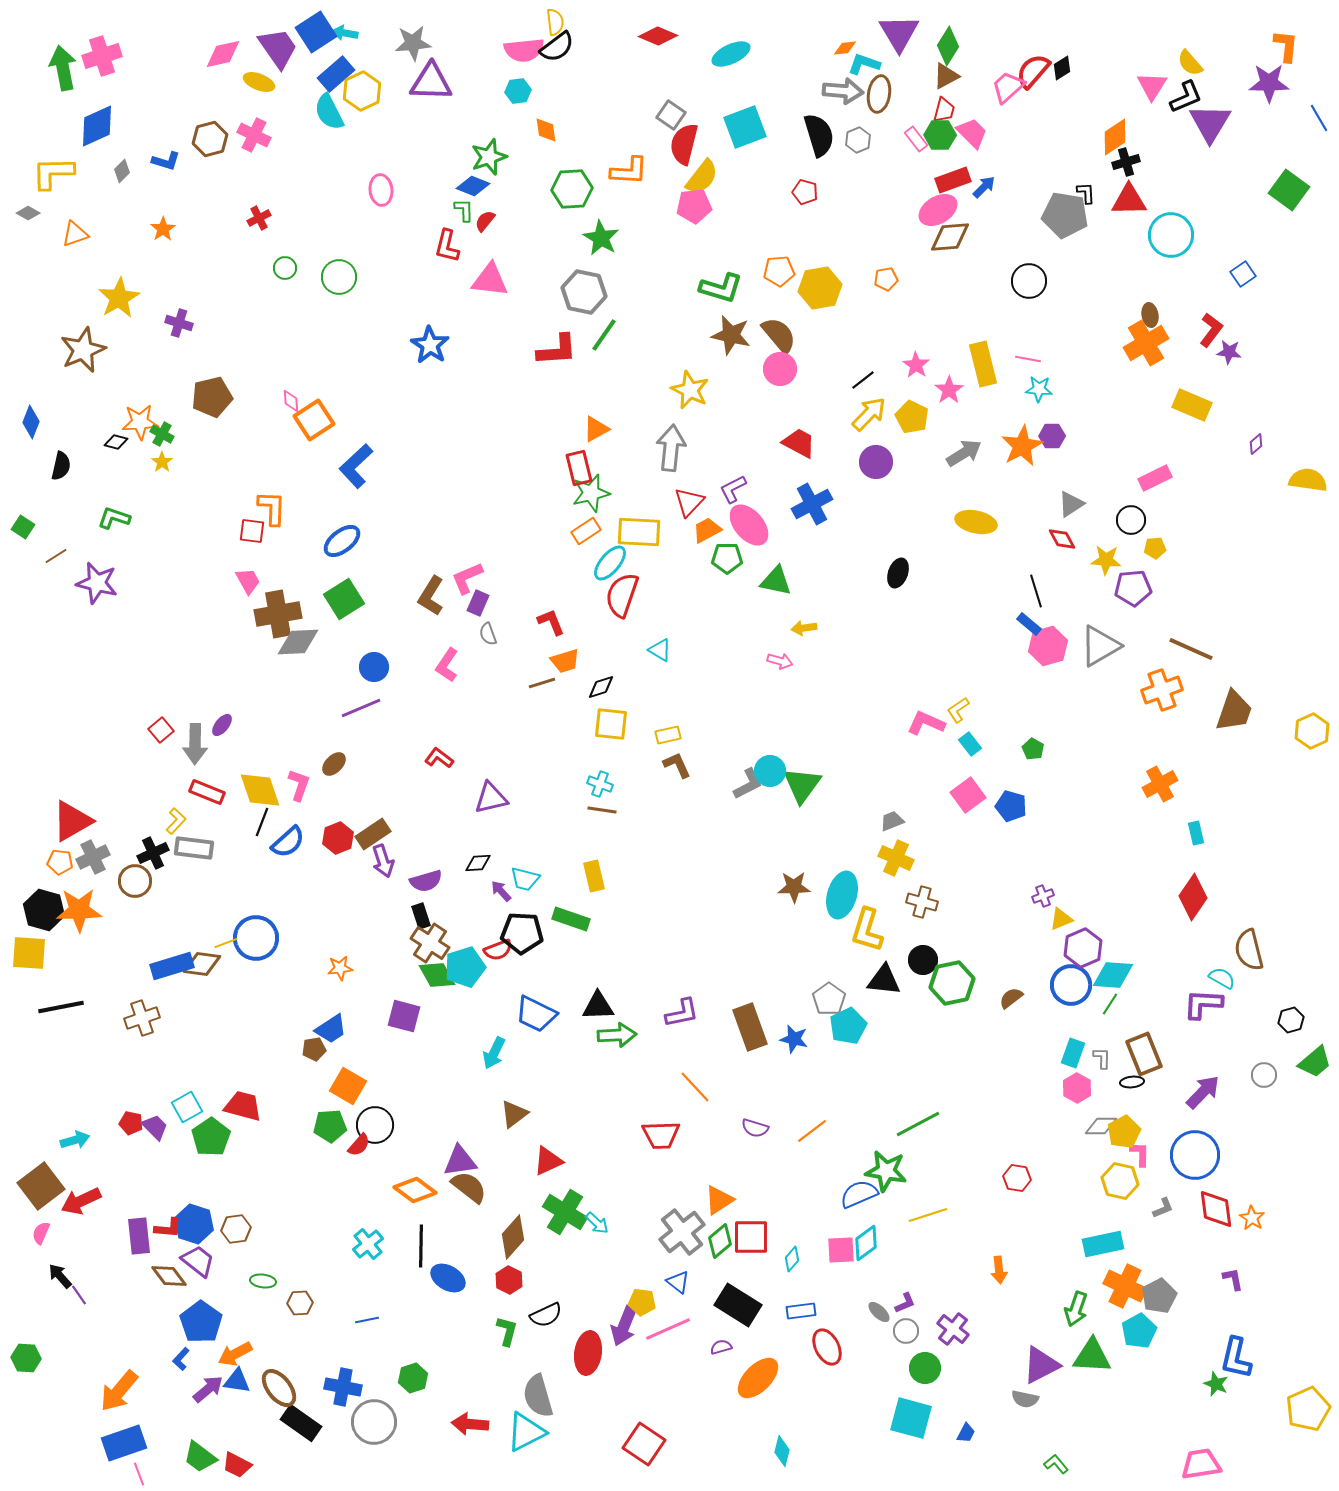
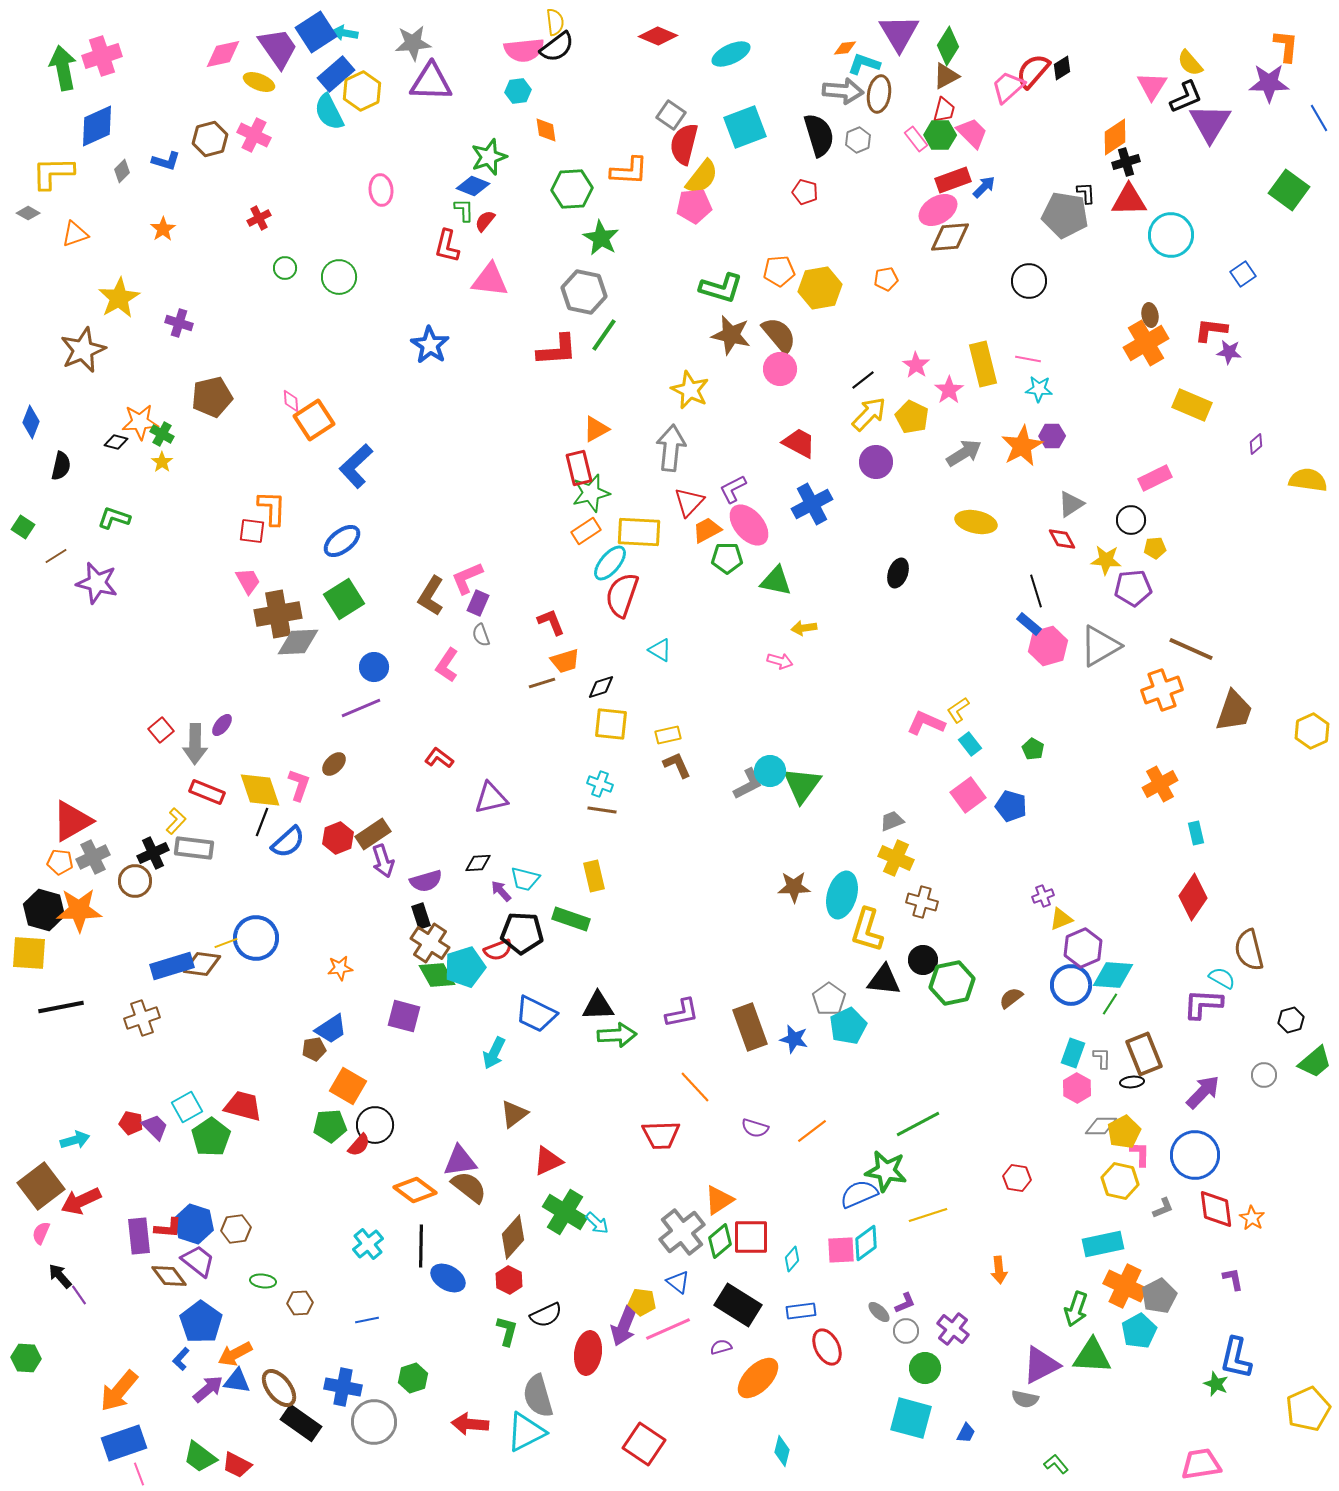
red L-shape at (1211, 330): rotated 120 degrees counterclockwise
gray semicircle at (488, 634): moved 7 px left, 1 px down
